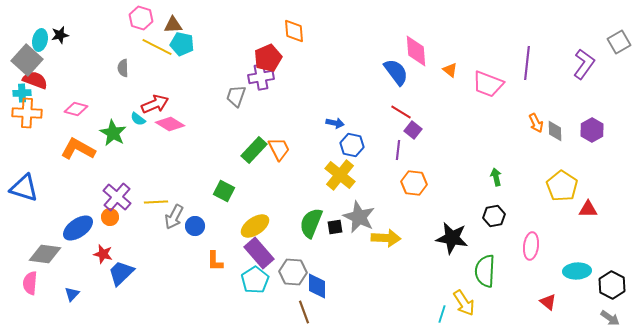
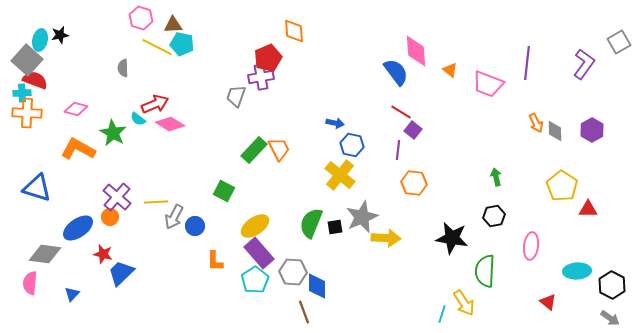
blue triangle at (24, 188): moved 13 px right
gray star at (359, 217): moved 3 px right; rotated 24 degrees clockwise
